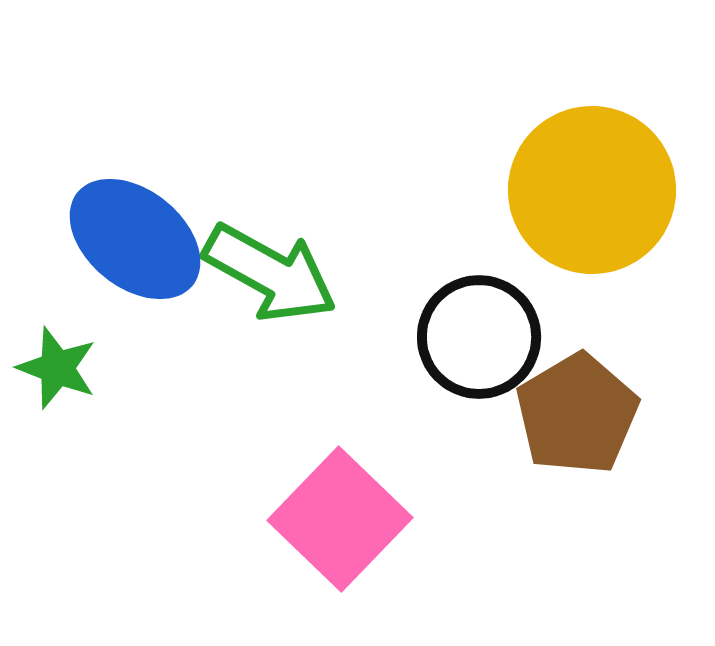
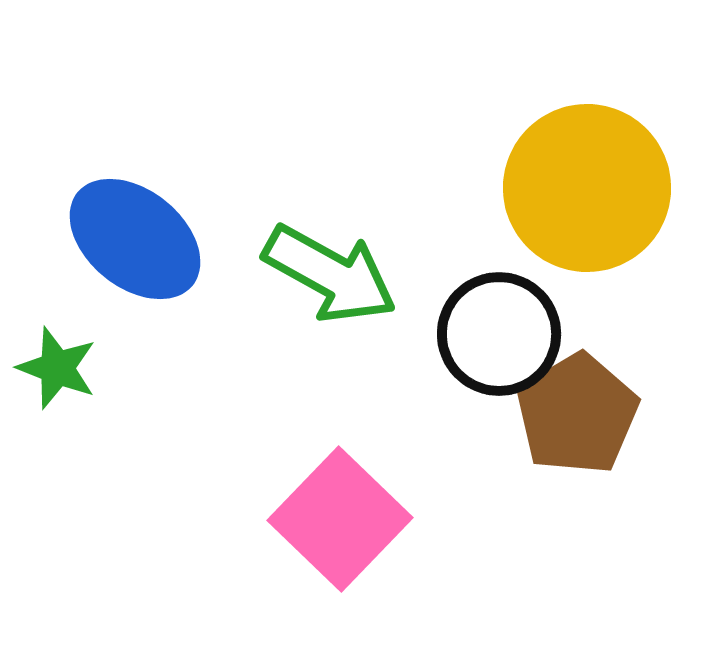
yellow circle: moved 5 px left, 2 px up
green arrow: moved 60 px right, 1 px down
black circle: moved 20 px right, 3 px up
